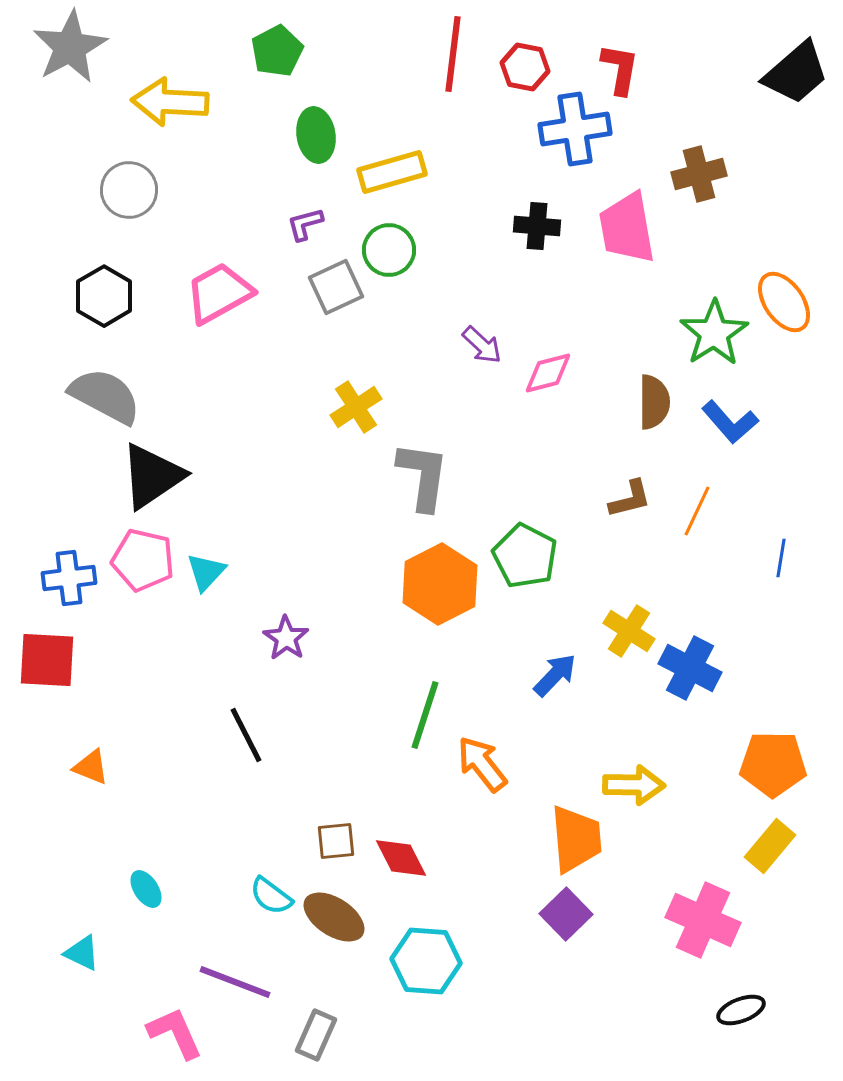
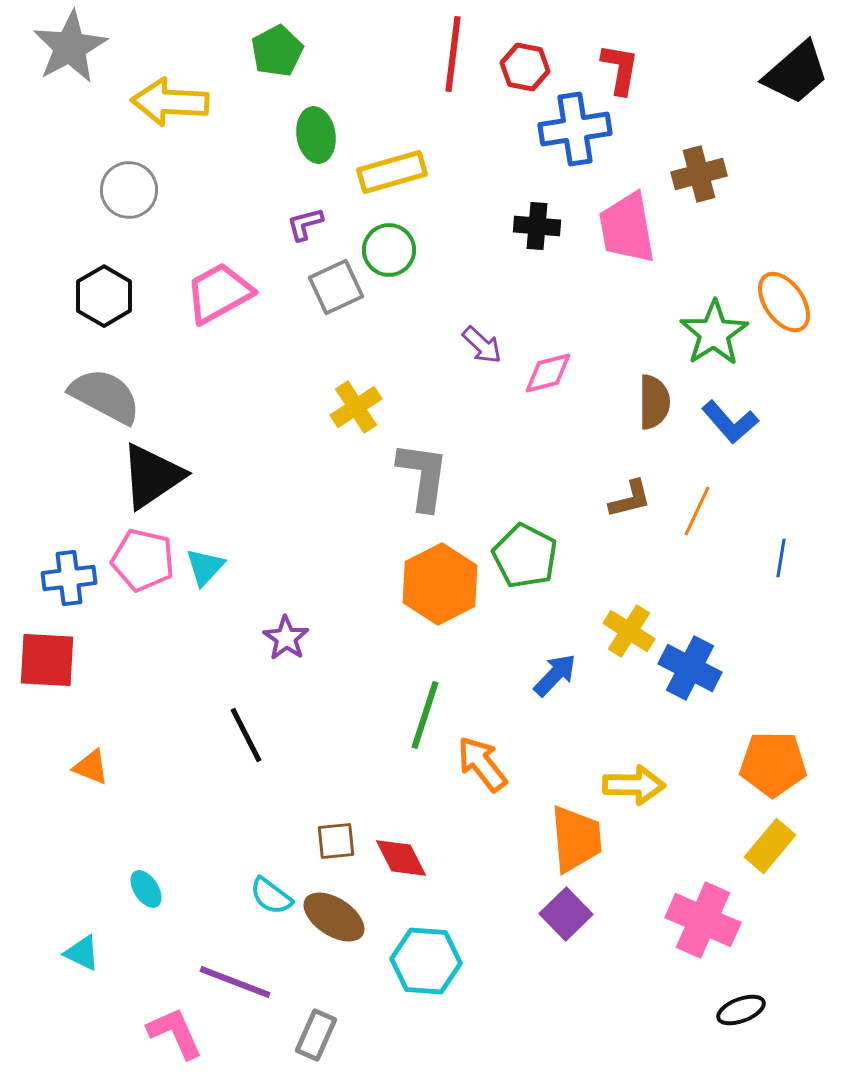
cyan triangle at (206, 572): moved 1 px left, 5 px up
